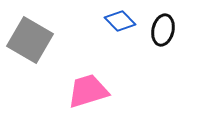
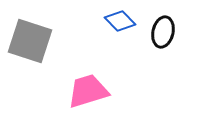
black ellipse: moved 2 px down
gray square: moved 1 px down; rotated 12 degrees counterclockwise
